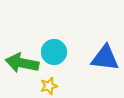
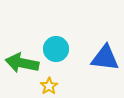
cyan circle: moved 2 px right, 3 px up
yellow star: rotated 18 degrees counterclockwise
